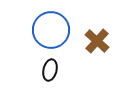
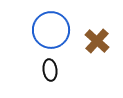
black ellipse: rotated 20 degrees counterclockwise
